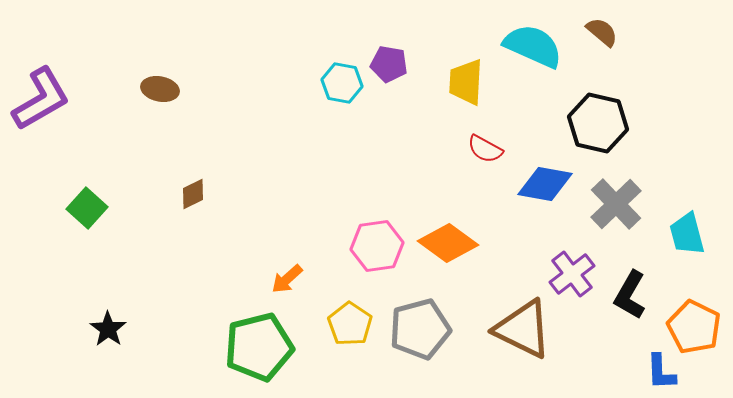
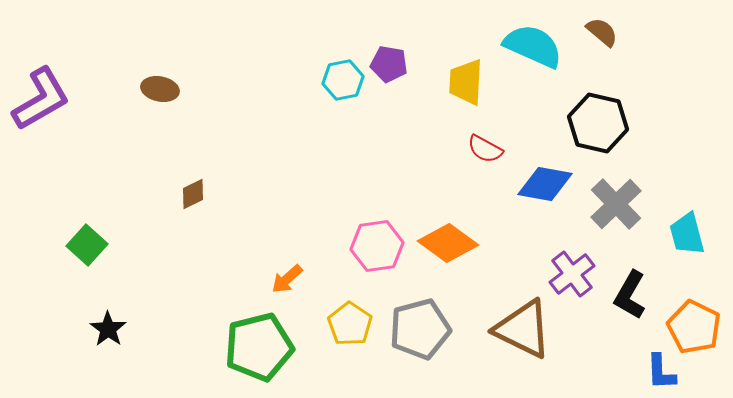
cyan hexagon: moved 1 px right, 3 px up; rotated 21 degrees counterclockwise
green square: moved 37 px down
